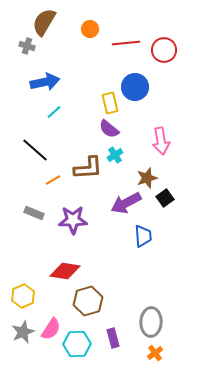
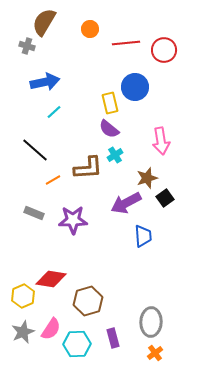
red diamond: moved 14 px left, 8 px down
